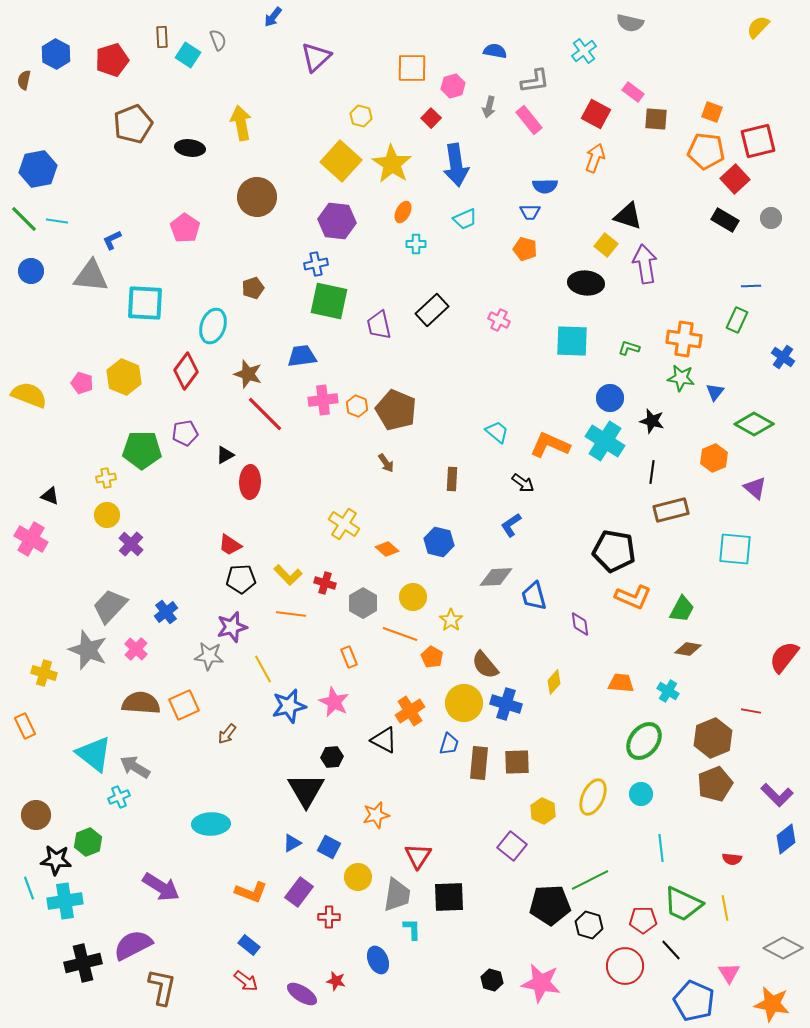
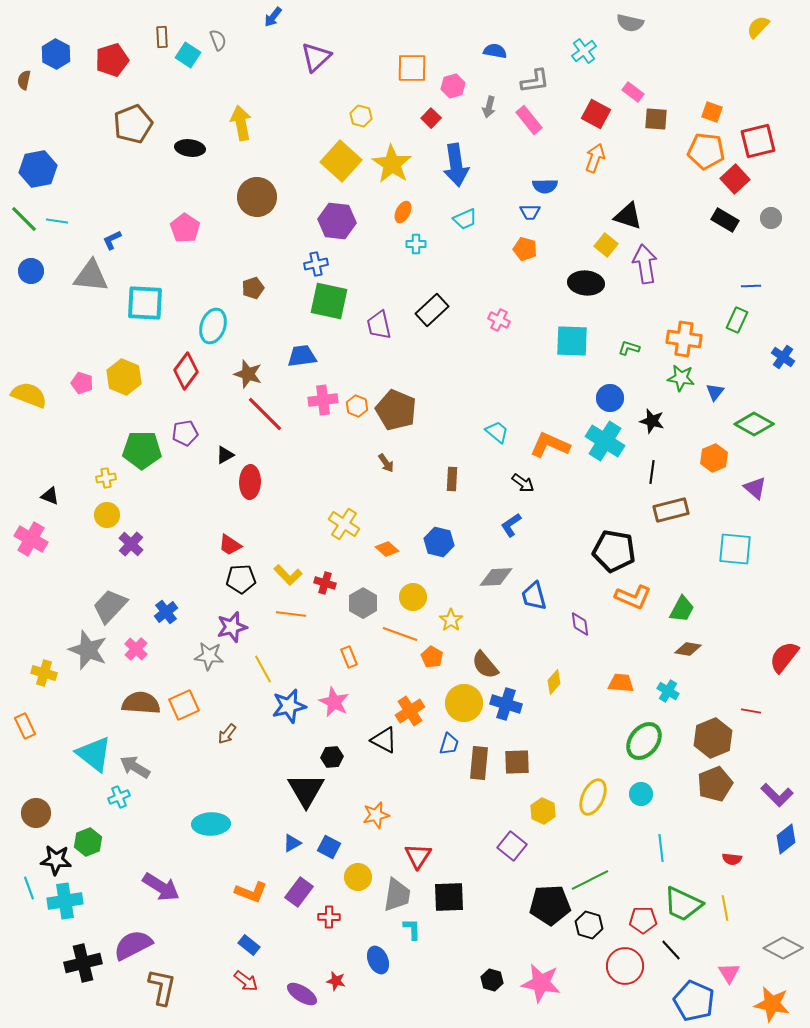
brown circle at (36, 815): moved 2 px up
